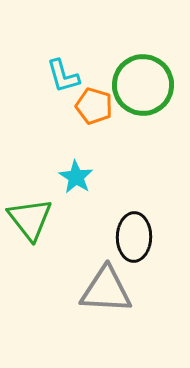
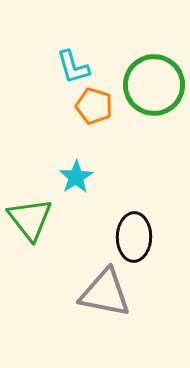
cyan L-shape: moved 10 px right, 9 px up
green circle: moved 11 px right
cyan star: rotated 8 degrees clockwise
gray triangle: moved 1 px left, 3 px down; rotated 8 degrees clockwise
